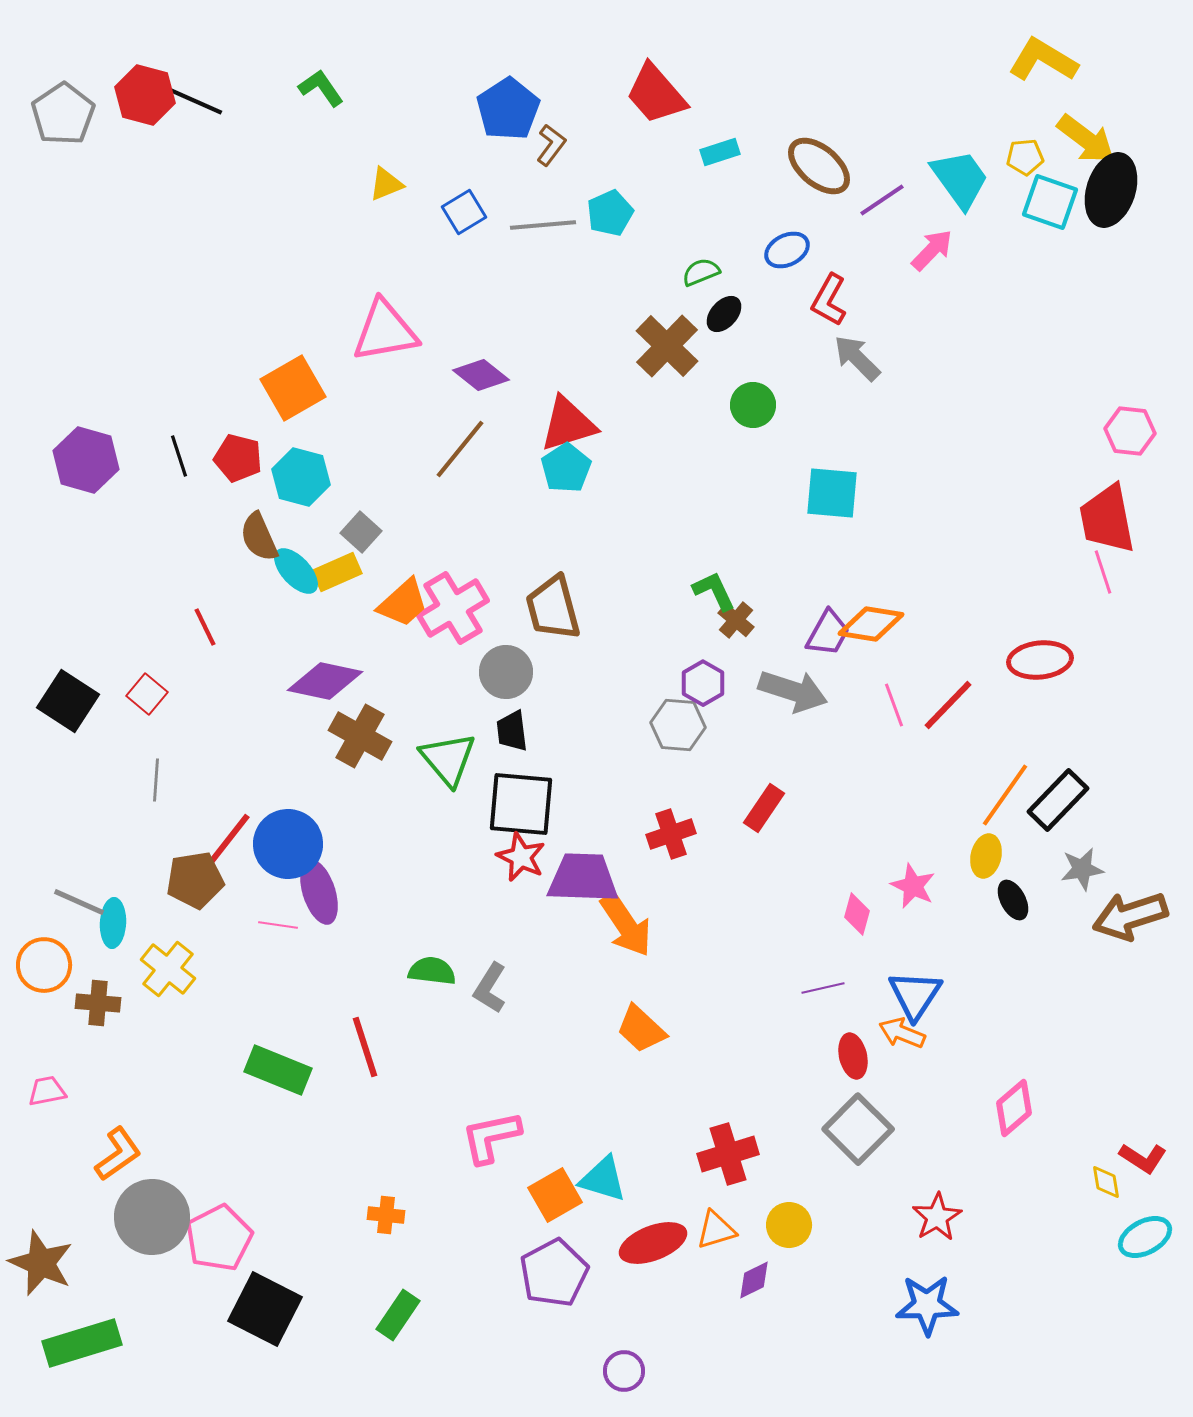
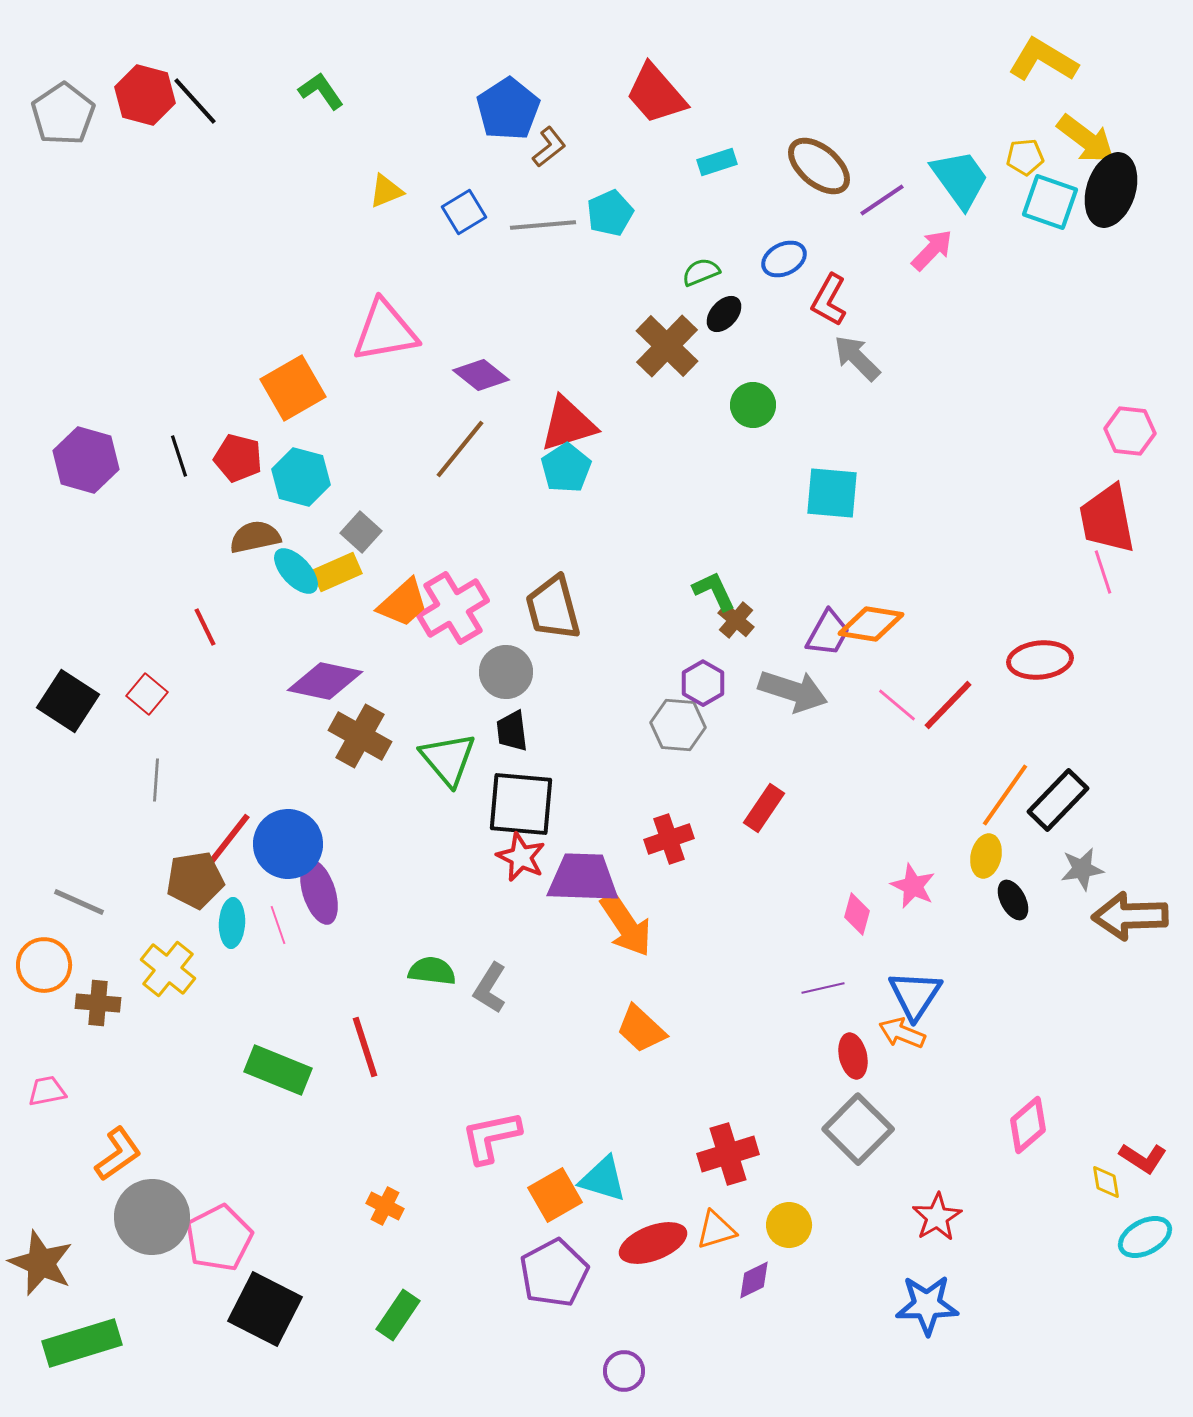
green L-shape at (321, 88): moved 3 px down
black line at (195, 101): rotated 24 degrees clockwise
brown L-shape at (551, 145): moved 2 px left, 2 px down; rotated 15 degrees clockwise
cyan rectangle at (720, 152): moved 3 px left, 10 px down
yellow triangle at (386, 184): moved 7 px down
blue ellipse at (787, 250): moved 3 px left, 9 px down
brown semicircle at (259, 537): moved 4 px left; rotated 102 degrees clockwise
pink line at (894, 705): moved 3 px right; rotated 30 degrees counterclockwise
red cross at (671, 834): moved 2 px left, 5 px down
brown arrow at (1130, 916): rotated 16 degrees clockwise
cyan ellipse at (113, 923): moved 119 px right
pink line at (278, 925): rotated 63 degrees clockwise
pink diamond at (1014, 1108): moved 14 px right, 17 px down
orange cross at (386, 1215): moved 1 px left, 9 px up; rotated 21 degrees clockwise
